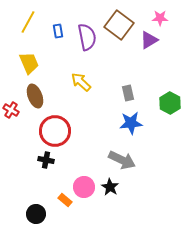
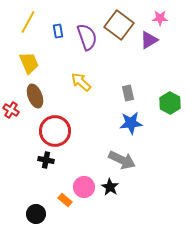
purple semicircle: rotated 8 degrees counterclockwise
